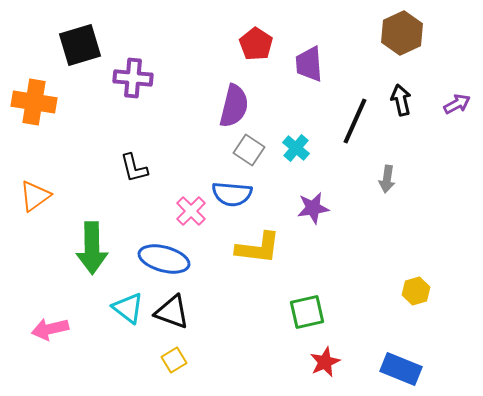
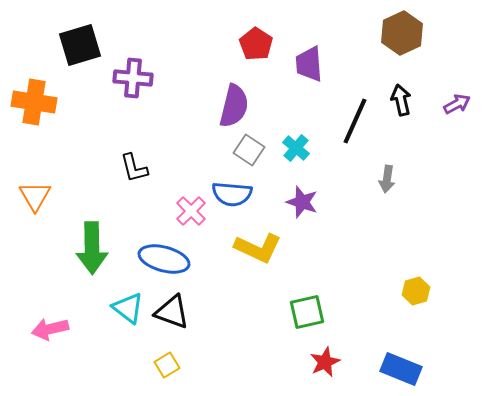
orange triangle: rotated 24 degrees counterclockwise
purple star: moved 11 px left, 6 px up; rotated 28 degrees clockwise
yellow L-shape: rotated 18 degrees clockwise
yellow square: moved 7 px left, 5 px down
